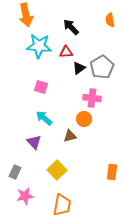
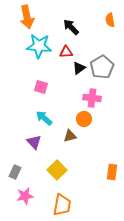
orange arrow: moved 1 px right, 2 px down
